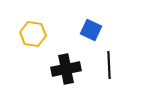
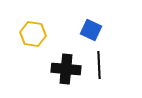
black line: moved 10 px left
black cross: rotated 16 degrees clockwise
